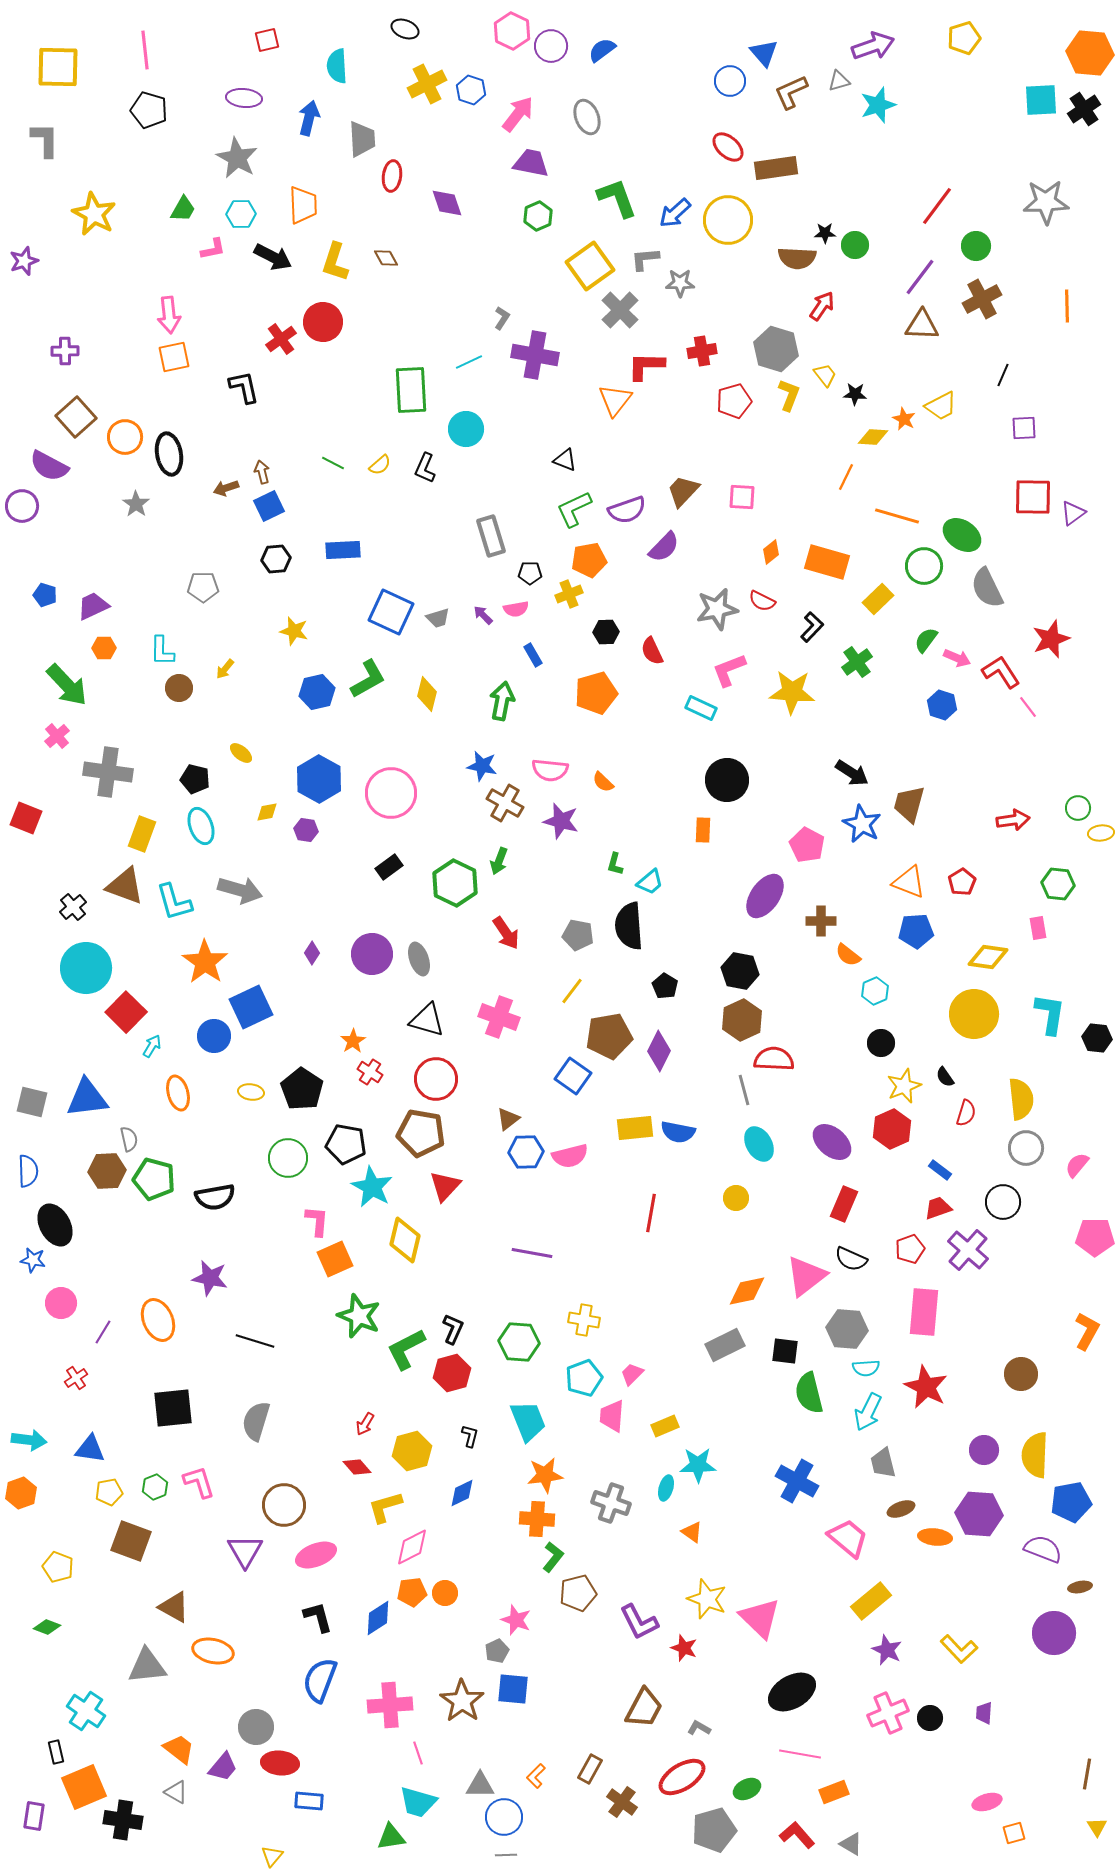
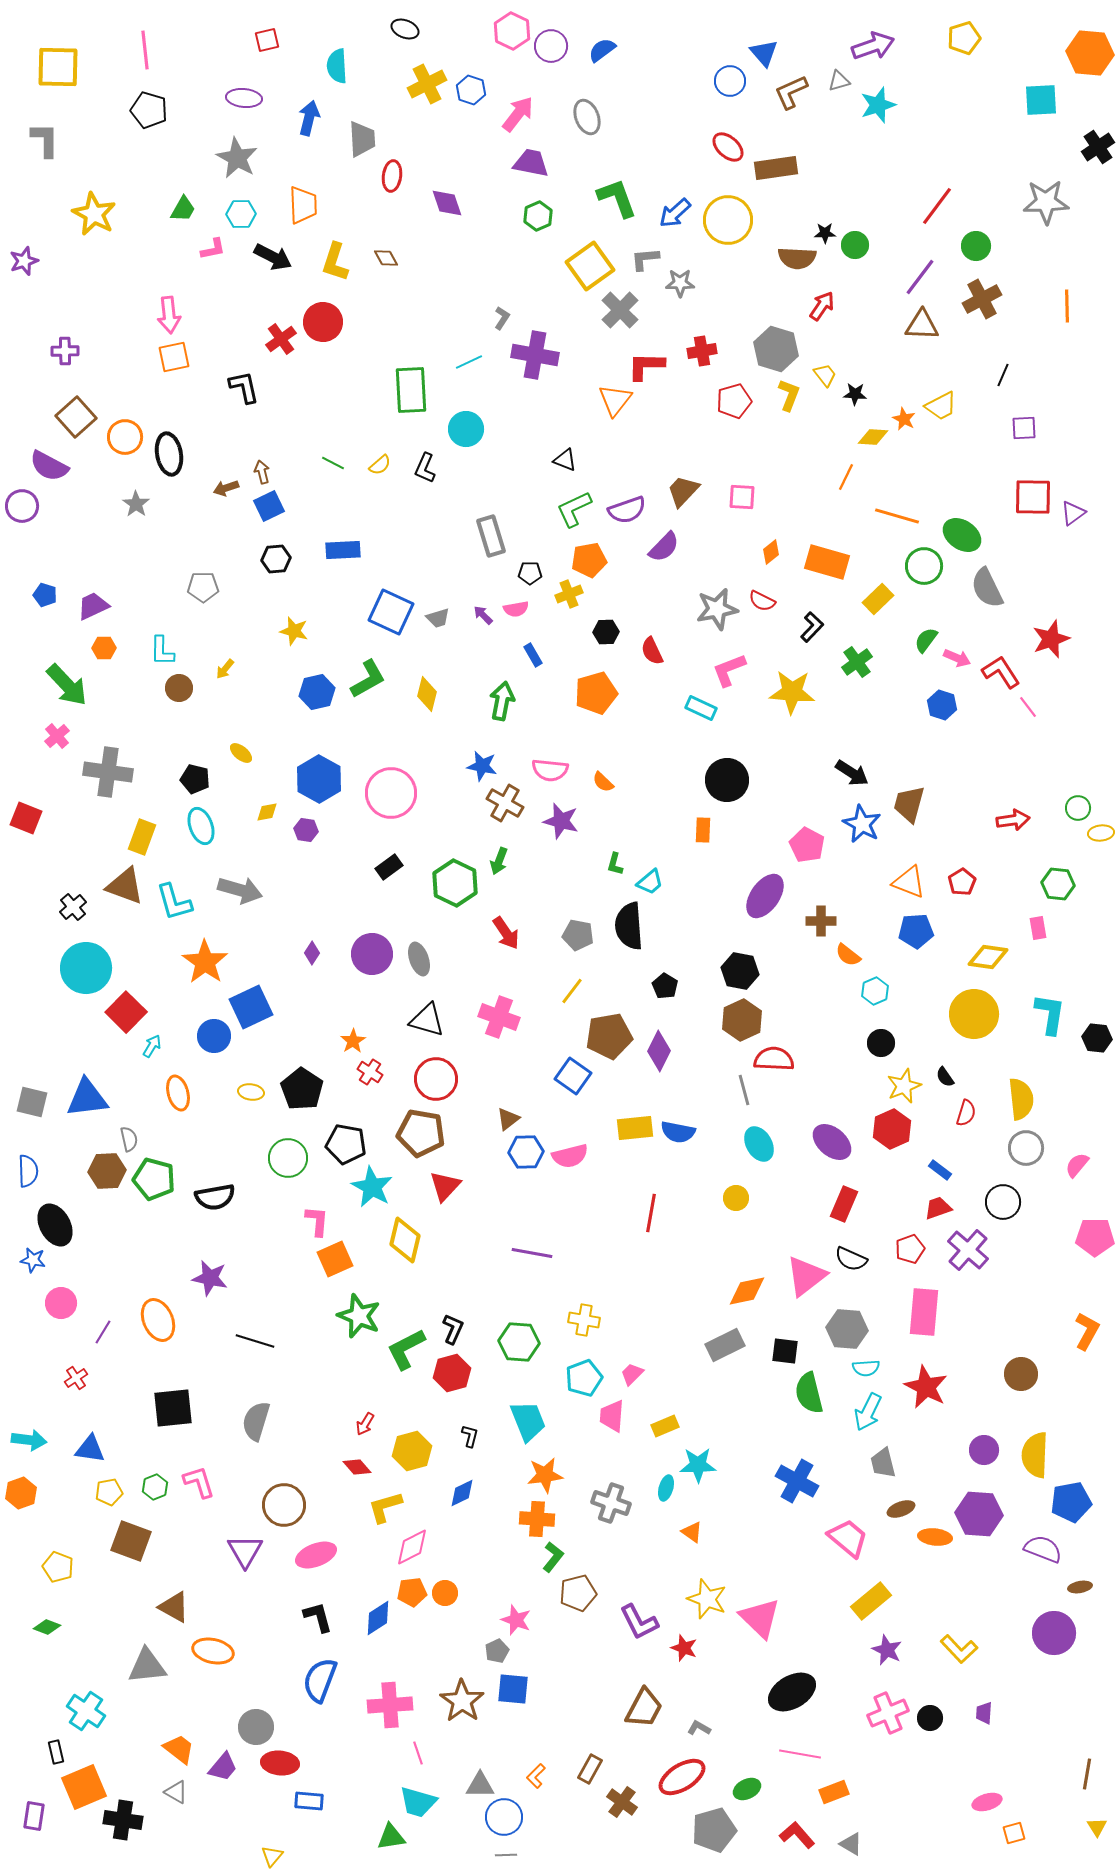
black cross at (1084, 109): moved 14 px right, 38 px down
yellow rectangle at (142, 834): moved 3 px down
